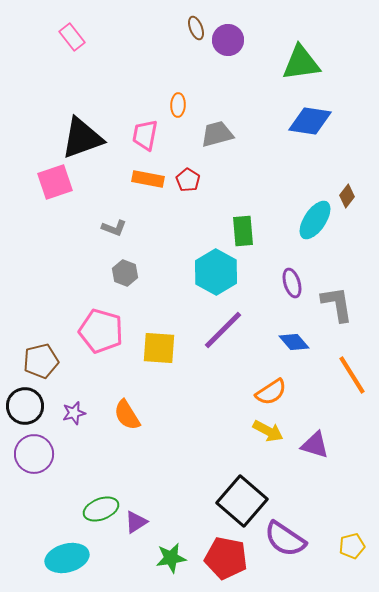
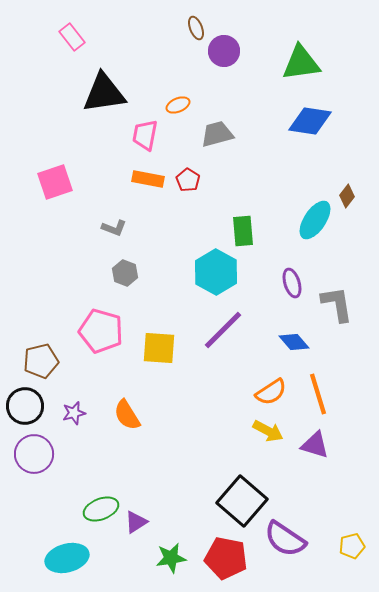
purple circle at (228, 40): moved 4 px left, 11 px down
orange ellipse at (178, 105): rotated 65 degrees clockwise
black triangle at (82, 138): moved 22 px right, 45 px up; rotated 12 degrees clockwise
orange line at (352, 375): moved 34 px left, 19 px down; rotated 15 degrees clockwise
